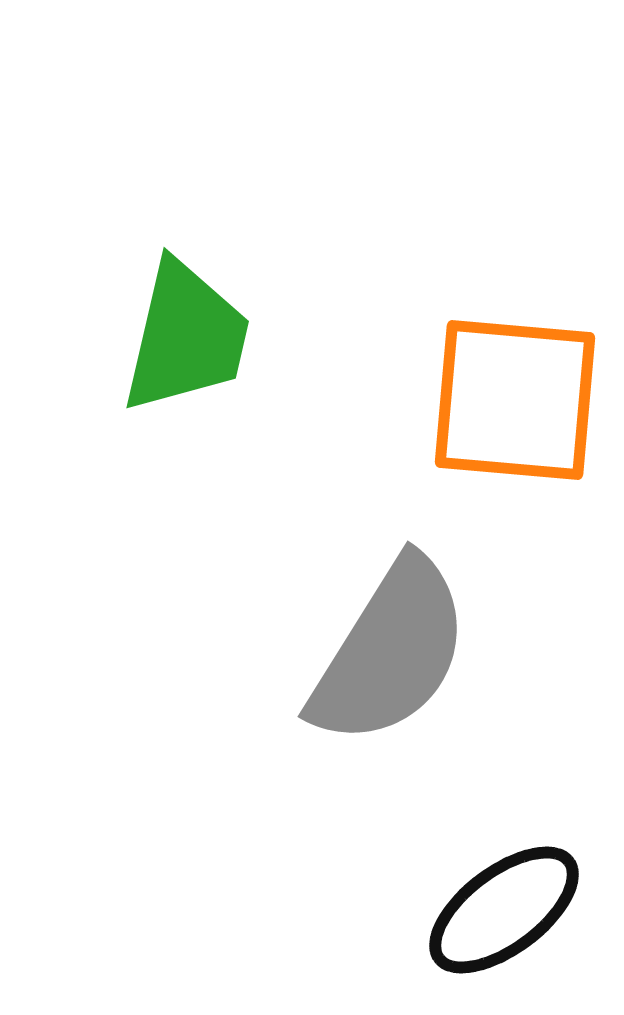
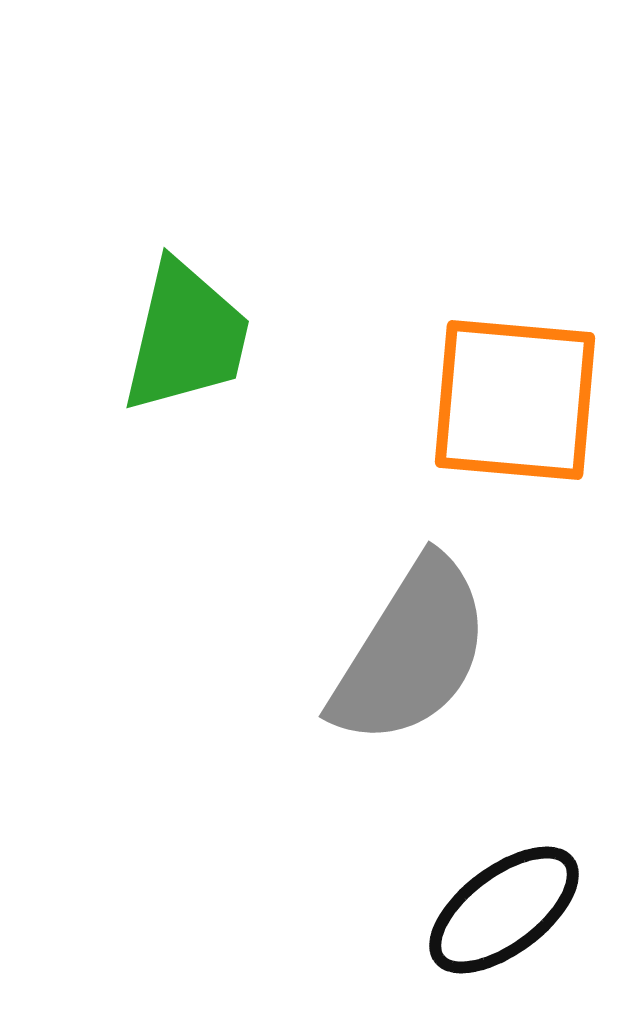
gray semicircle: moved 21 px right
